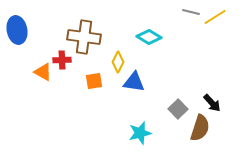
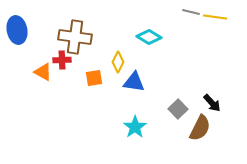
yellow line: rotated 40 degrees clockwise
brown cross: moved 9 px left
orange square: moved 3 px up
brown semicircle: rotated 8 degrees clockwise
cyan star: moved 5 px left, 6 px up; rotated 20 degrees counterclockwise
